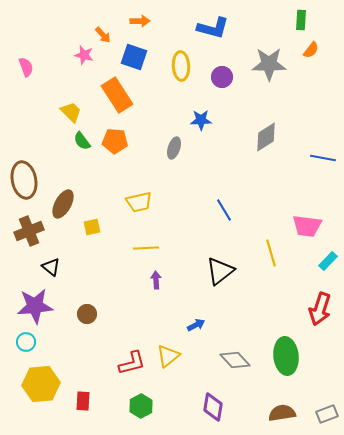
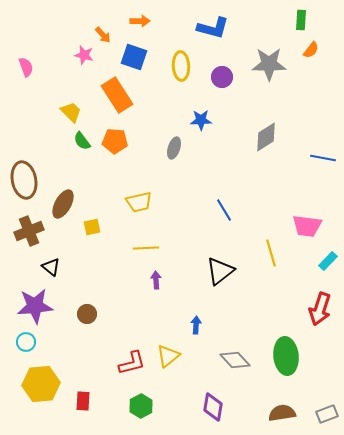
blue arrow at (196, 325): rotated 60 degrees counterclockwise
